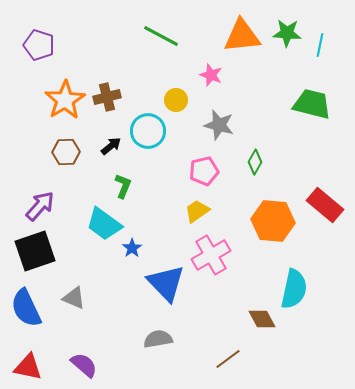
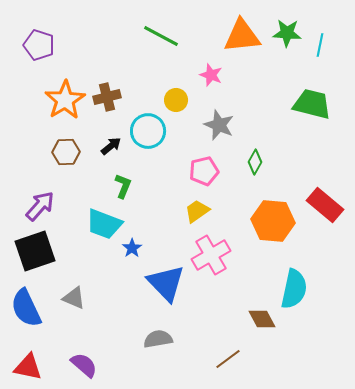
gray star: rotated 8 degrees clockwise
cyan trapezoid: rotated 15 degrees counterclockwise
